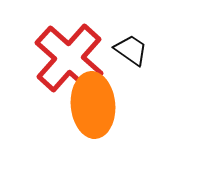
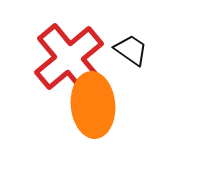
red cross: rotated 8 degrees clockwise
